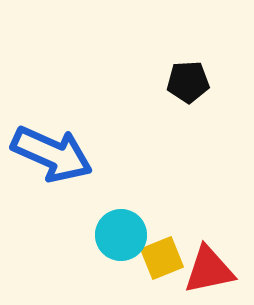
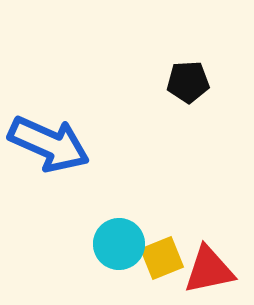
blue arrow: moved 3 px left, 10 px up
cyan circle: moved 2 px left, 9 px down
